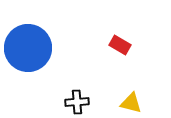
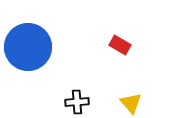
blue circle: moved 1 px up
yellow triangle: rotated 35 degrees clockwise
